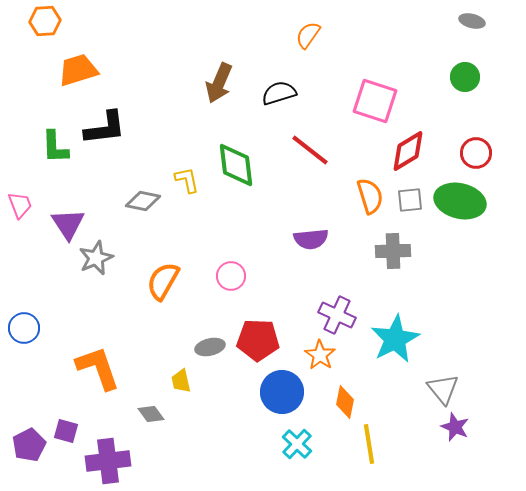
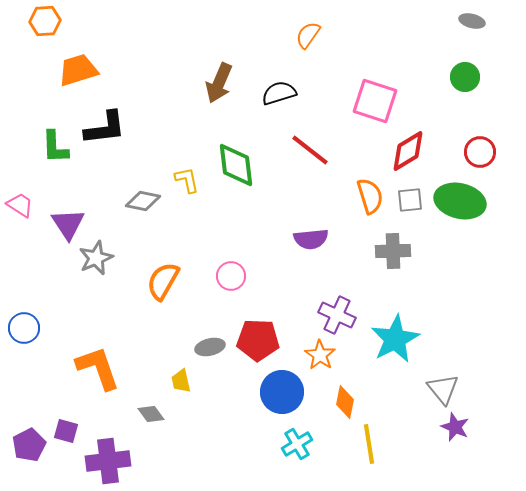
red circle at (476, 153): moved 4 px right, 1 px up
pink trapezoid at (20, 205): rotated 36 degrees counterclockwise
cyan cross at (297, 444): rotated 16 degrees clockwise
